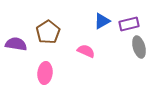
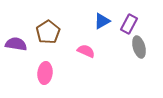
purple rectangle: rotated 48 degrees counterclockwise
